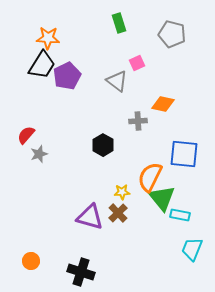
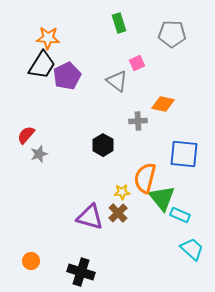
gray pentagon: rotated 12 degrees counterclockwise
orange semicircle: moved 5 px left, 1 px down; rotated 12 degrees counterclockwise
cyan rectangle: rotated 12 degrees clockwise
cyan trapezoid: rotated 110 degrees clockwise
